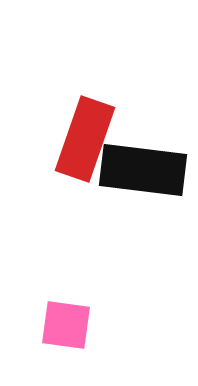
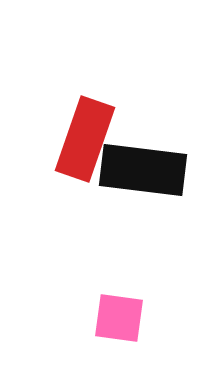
pink square: moved 53 px right, 7 px up
